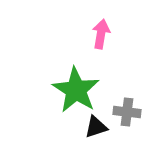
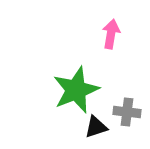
pink arrow: moved 10 px right
green star: rotated 18 degrees clockwise
